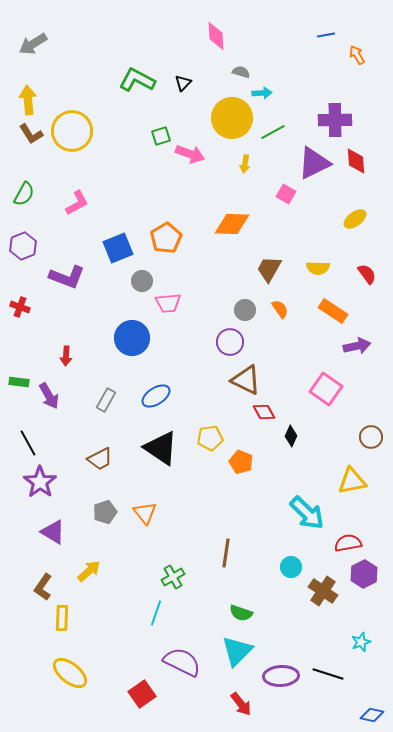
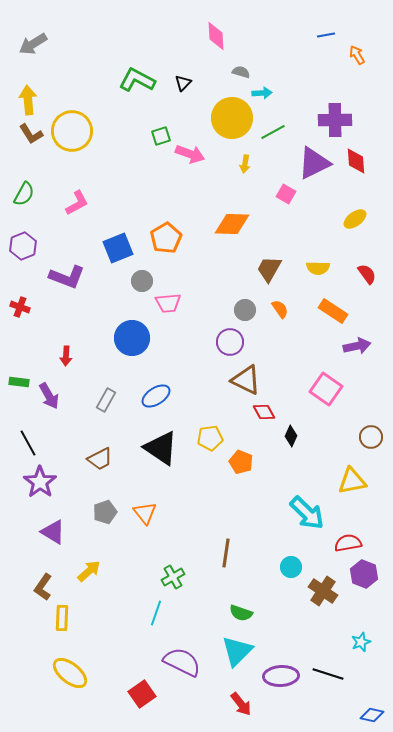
purple hexagon at (364, 574): rotated 12 degrees counterclockwise
